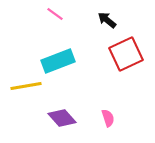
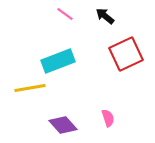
pink line: moved 10 px right
black arrow: moved 2 px left, 4 px up
yellow line: moved 4 px right, 2 px down
purple diamond: moved 1 px right, 7 px down
